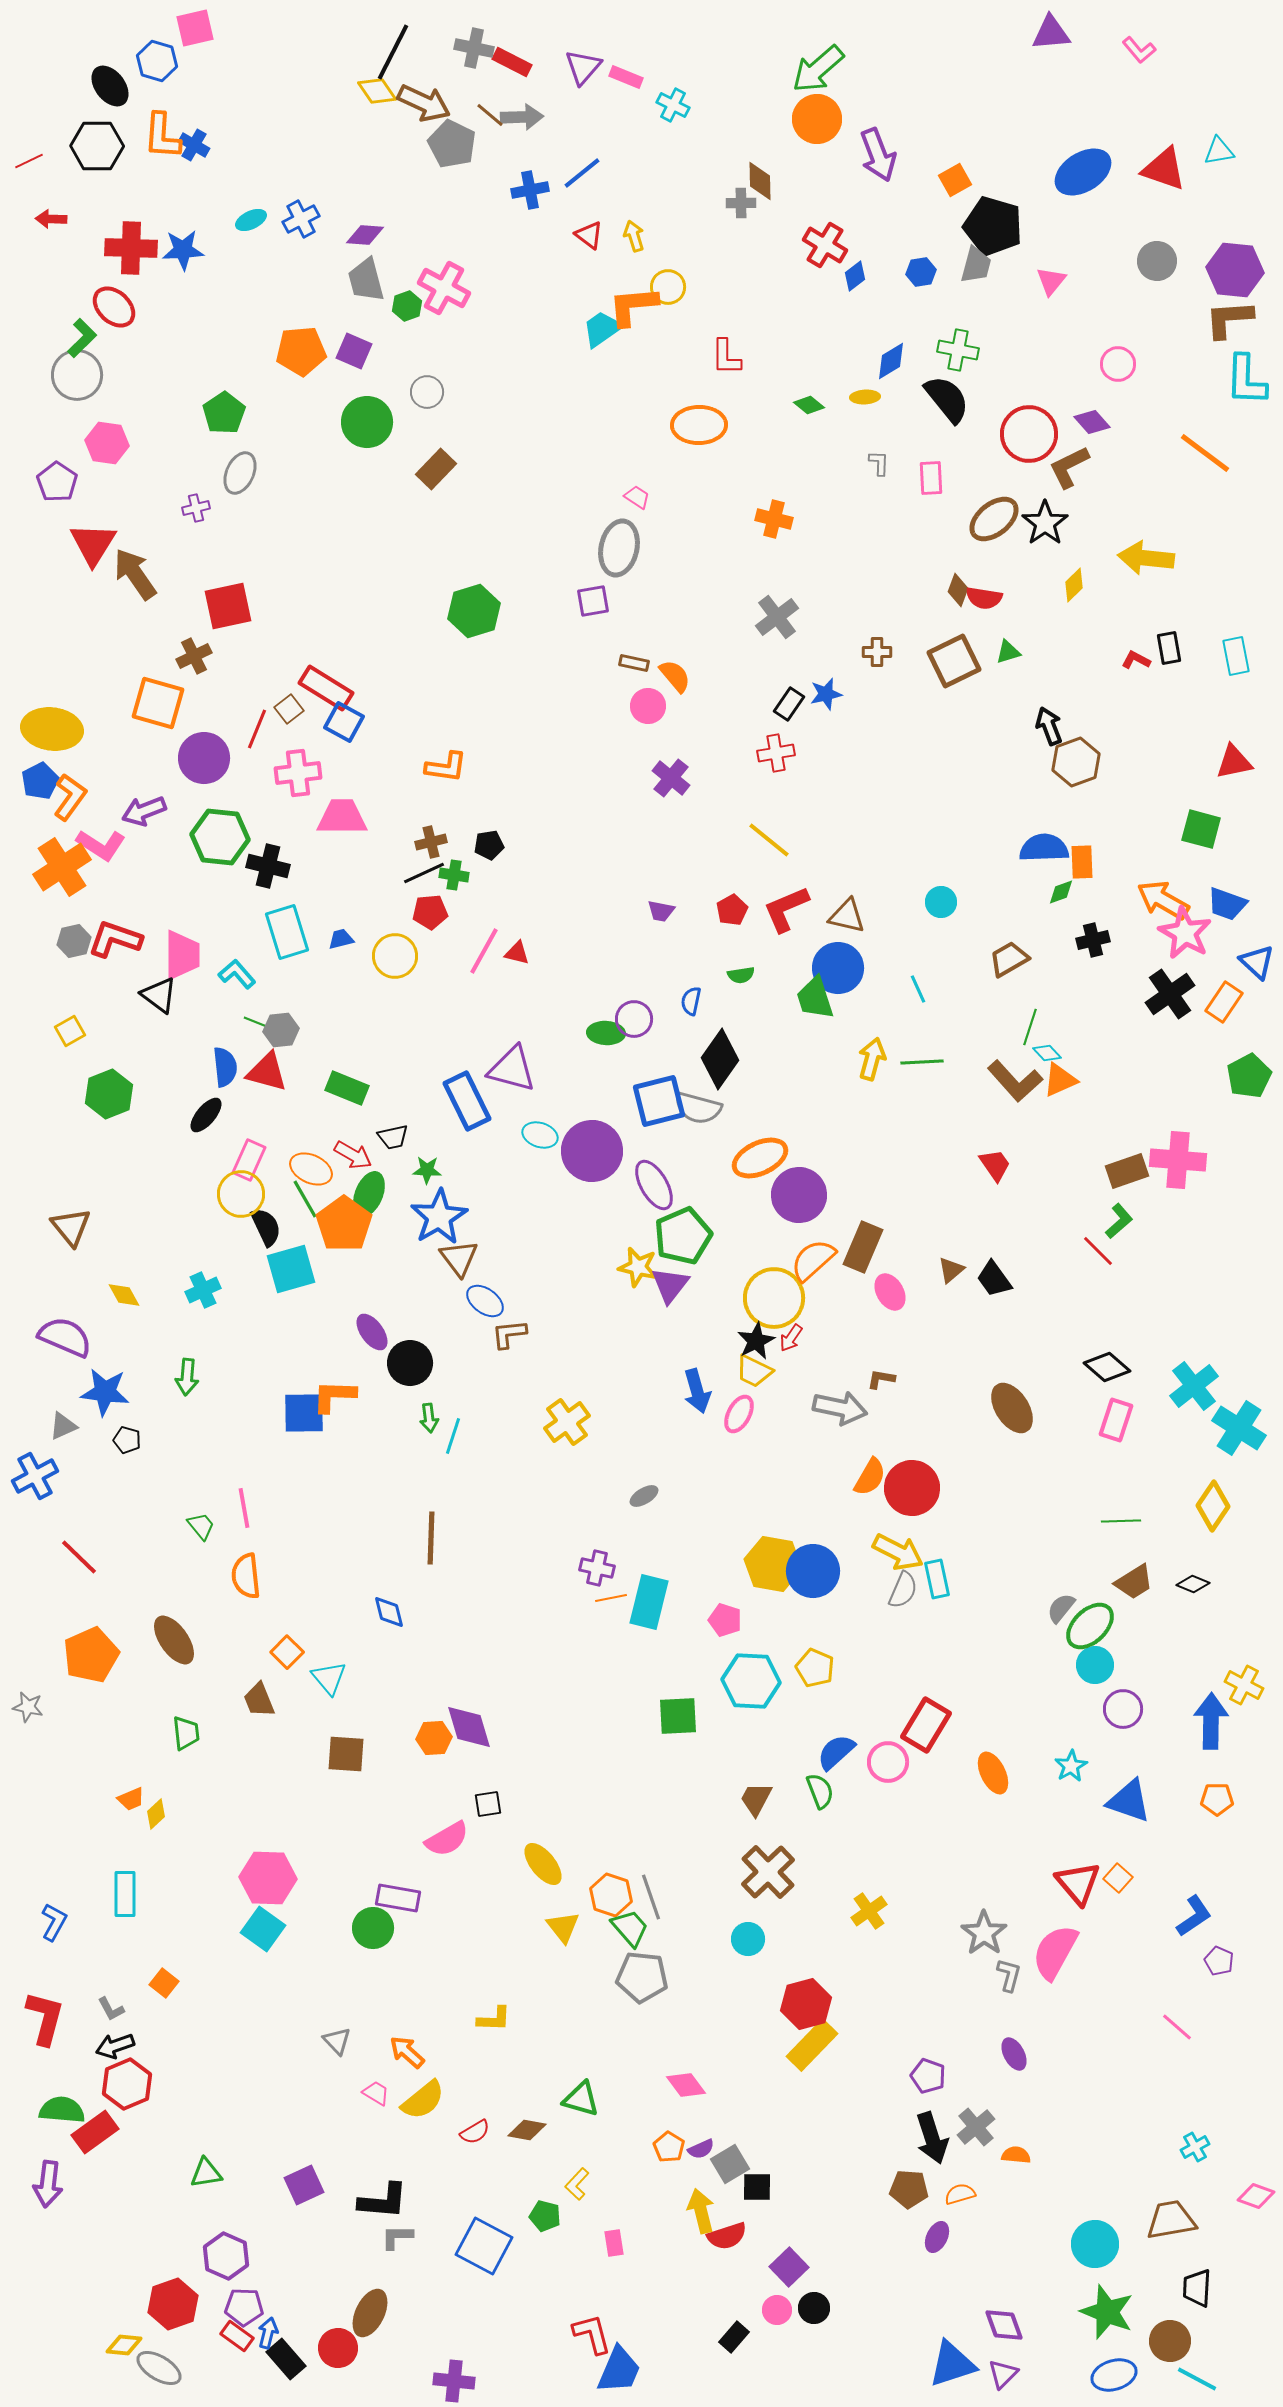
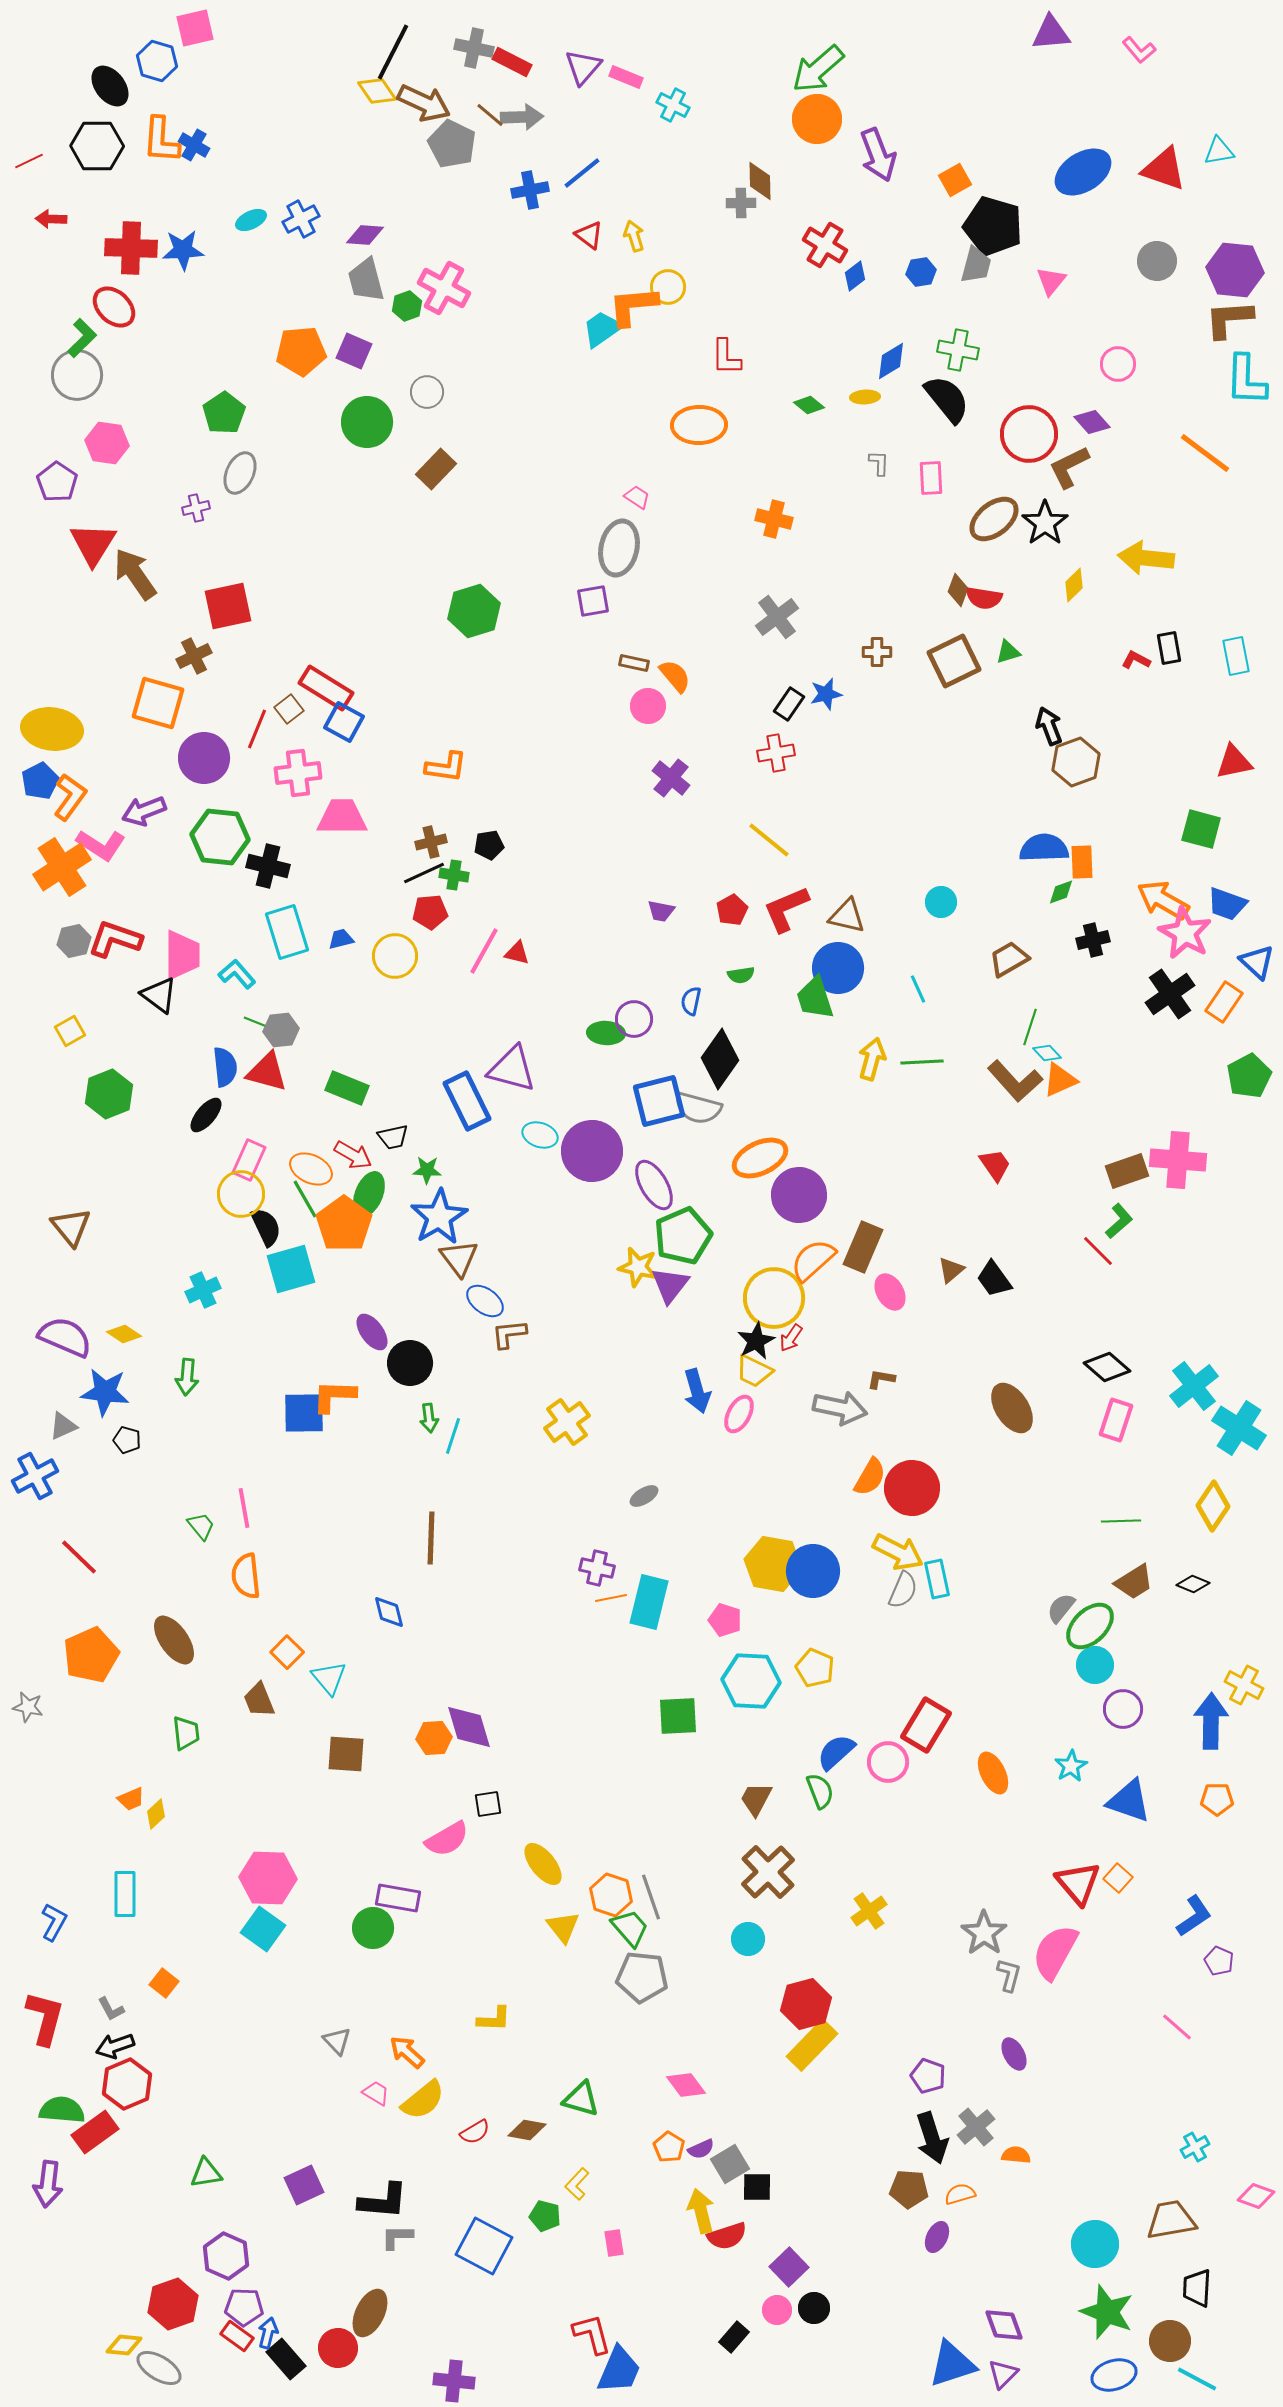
orange L-shape at (162, 136): moved 1 px left, 4 px down
yellow diamond at (124, 1295): moved 39 px down; rotated 28 degrees counterclockwise
